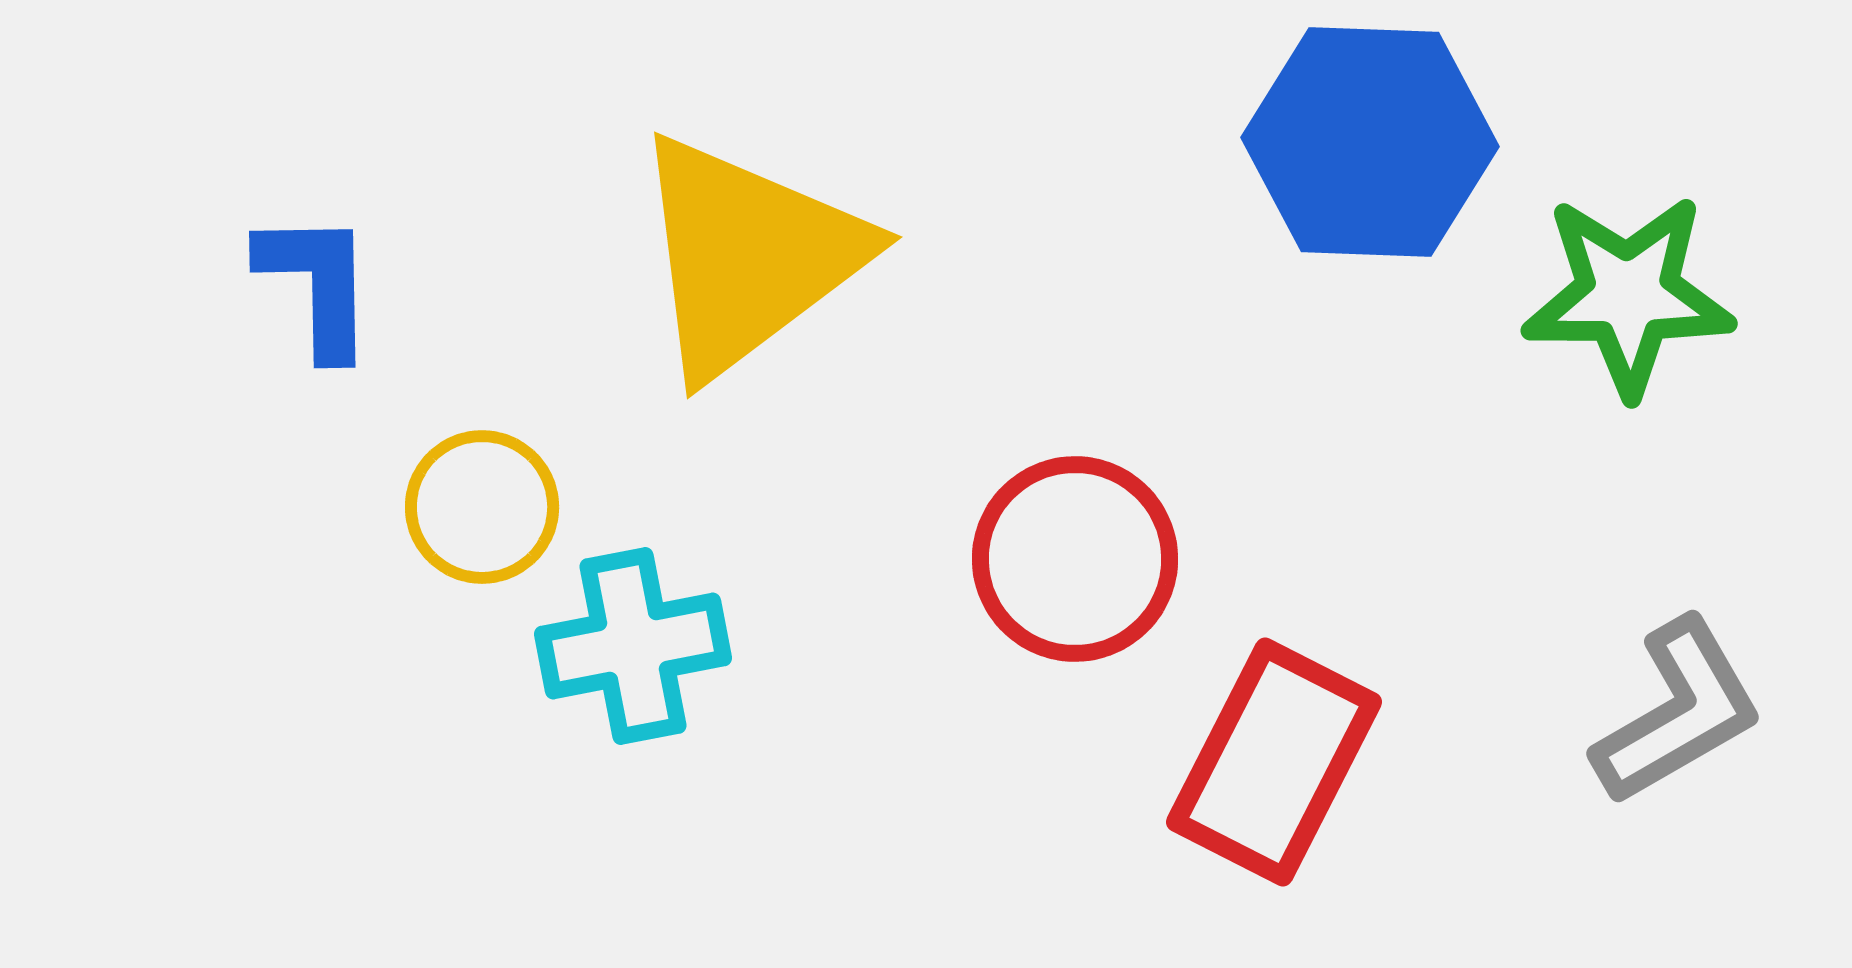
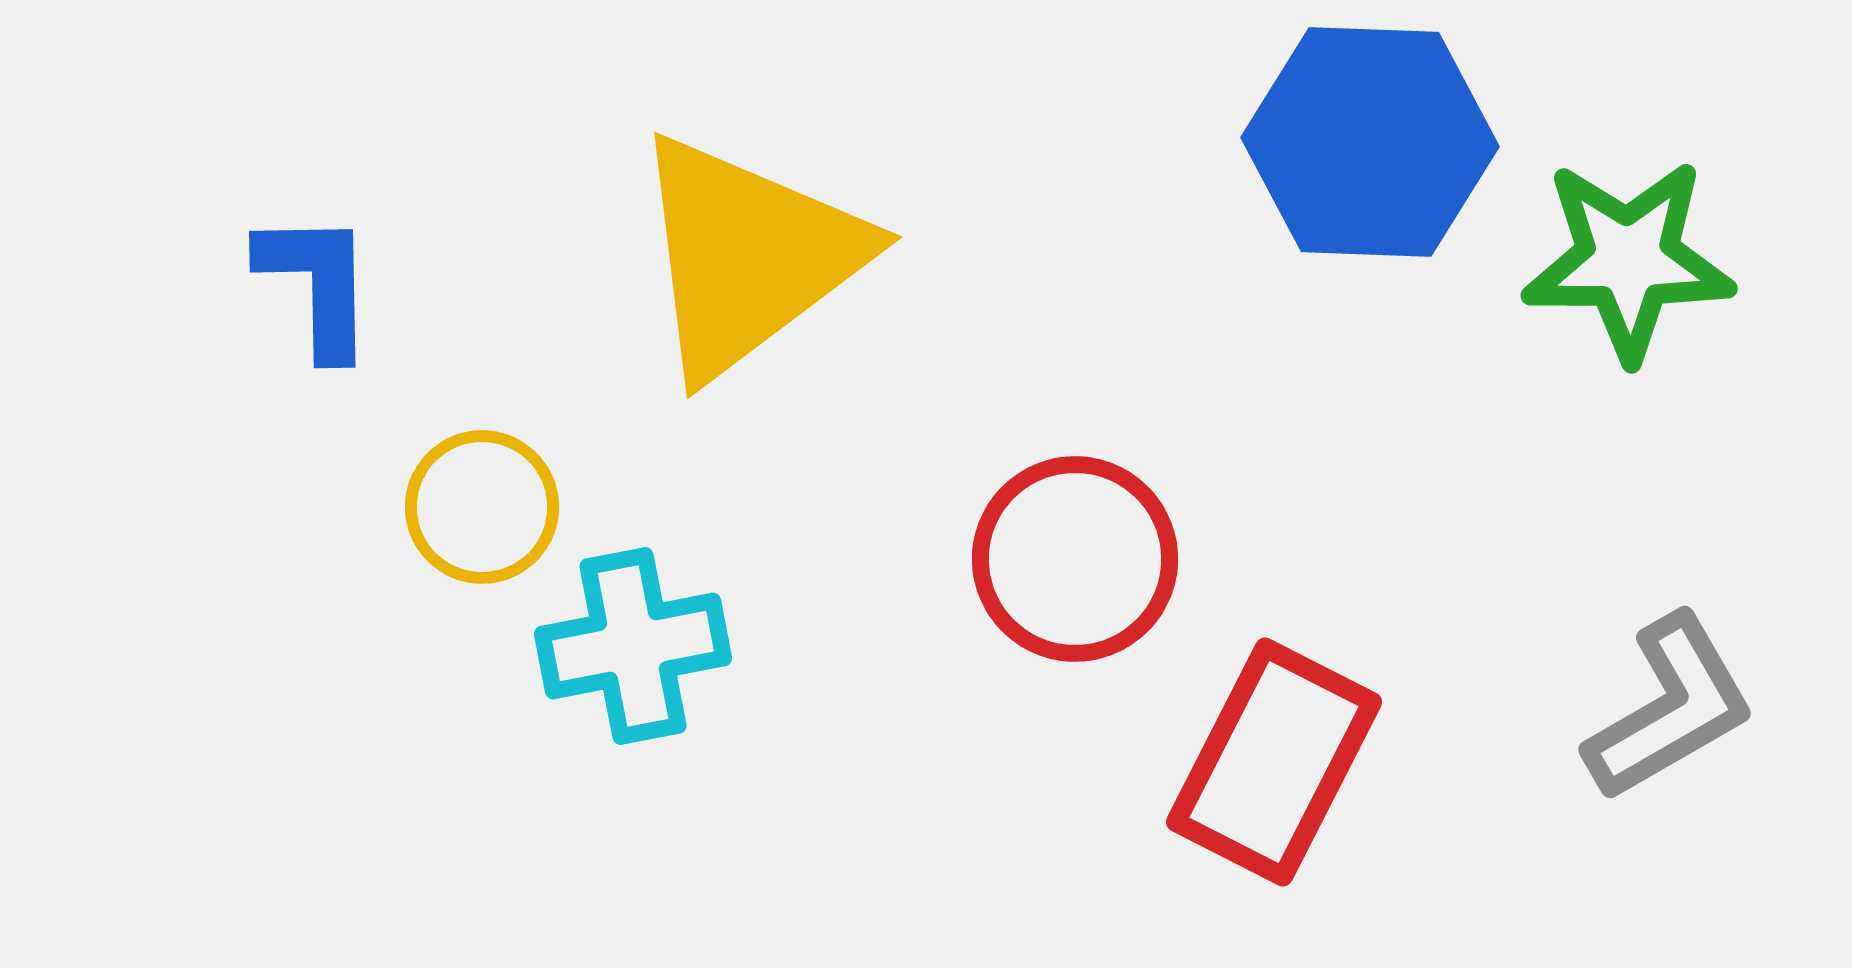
green star: moved 35 px up
gray L-shape: moved 8 px left, 4 px up
